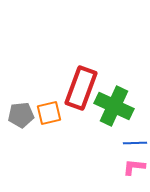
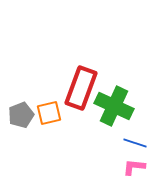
gray pentagon: rotated 15 degrees counterclockwise
blue line: rotated 20 degrees clockwise
